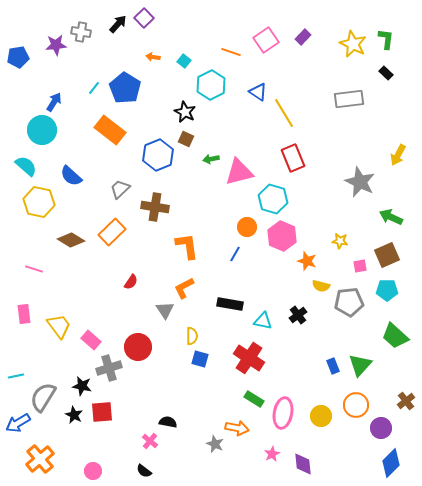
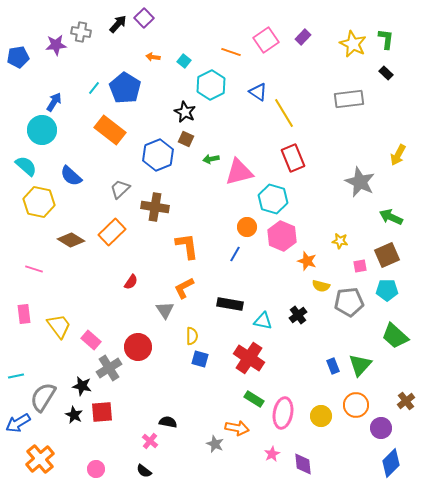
gray cross at (109, 368): rotated 15 degrees counterclockwise
pink circle at (93, 471): moved 3 px right, 2 px up
